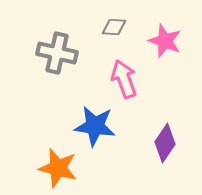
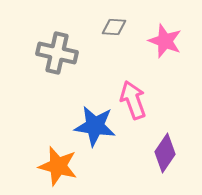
pink arrow: moved 9 px right, 21 px down
purple diamond: moved 10 px down
orange star: moved 2 px up
